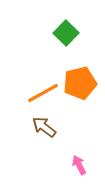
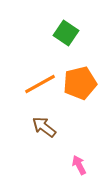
green square: rotated 10 degrees counterclockwise
orange line: moved 3 px left, 9 px up
